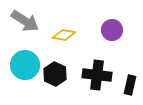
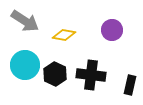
black cross: moved 6 px left
